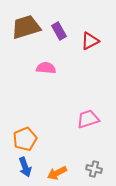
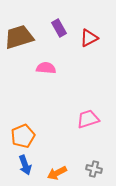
brown trapezoid: moved 7 px left, 10 px down
purple rectangle: moved 3 px up
red triangle: moved 1 px left, 3 px up
orange pentagon: moved 2 px left, 3 px up
blue arrow: moved 2 px up
